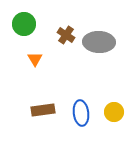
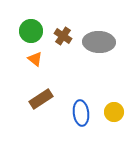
green circle: moved 7 px right, 7 px down
brown cross: moved 3 px left, 1 px down
orange triangle: rotated 21 degrees counterclockwise
brown rectangle: moved 2 px left, 11 px up; rotated 25 degrees counterclockwise
